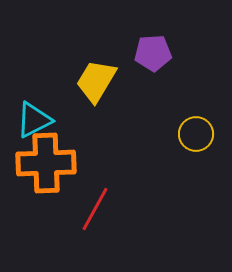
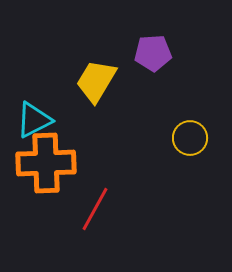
yellow circle: moved 6 px left, 4 px down
